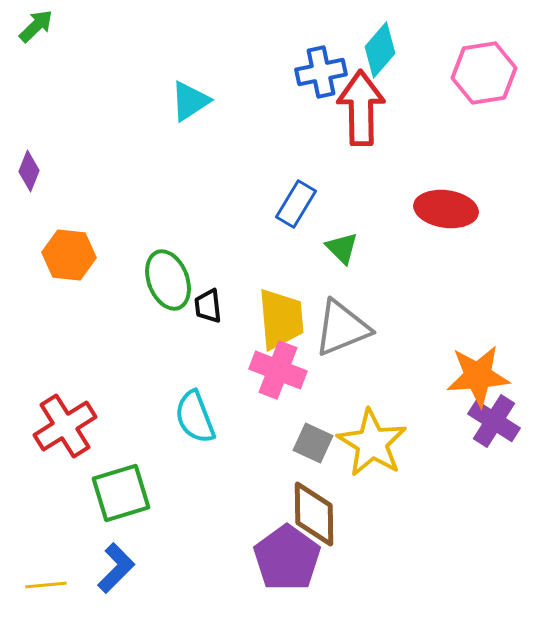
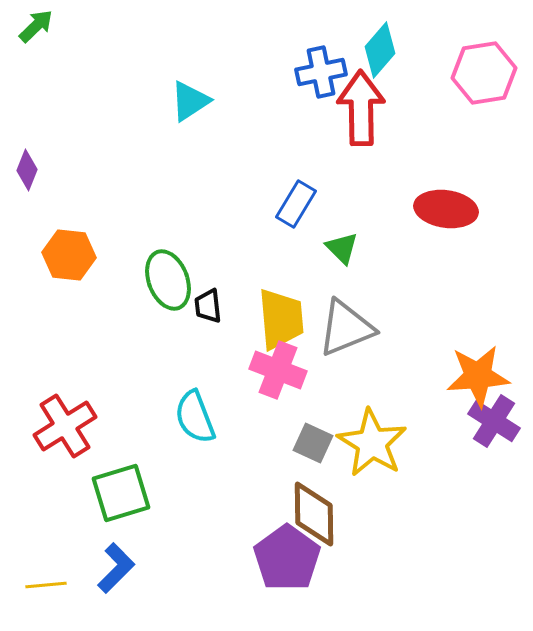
purple diamond: moved 2 px left, 1 px up
gray triangle: moved 4 px right
